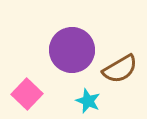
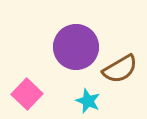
purple circle: moved 4 px right, 3 px up
